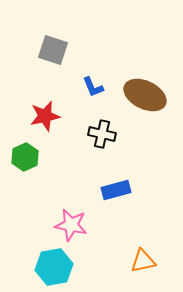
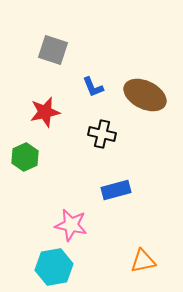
red star: moved 4 px up
